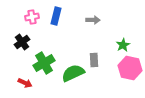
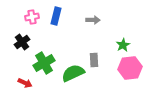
pink hexagon: rotated 20 degrees counterclockwise
